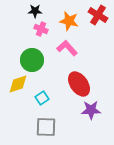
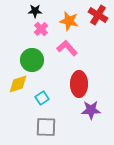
pink cross: rotated 24 degrees clockwise
red ellipse: rotated 35 degrees clockwise
